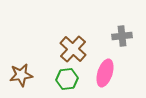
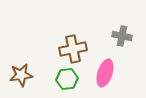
gray cross: rotated 18 degrees clockwise
brown cross: rotated 36 degrees clockwise
